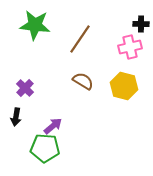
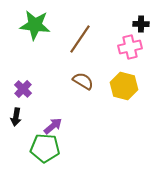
purple cross: moved 2 px left, 1 px down
